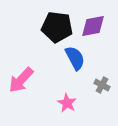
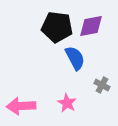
purple diamond: moved 2 px left
pink arrow: moved 26 px down; rotated 44 degrees clockwise
